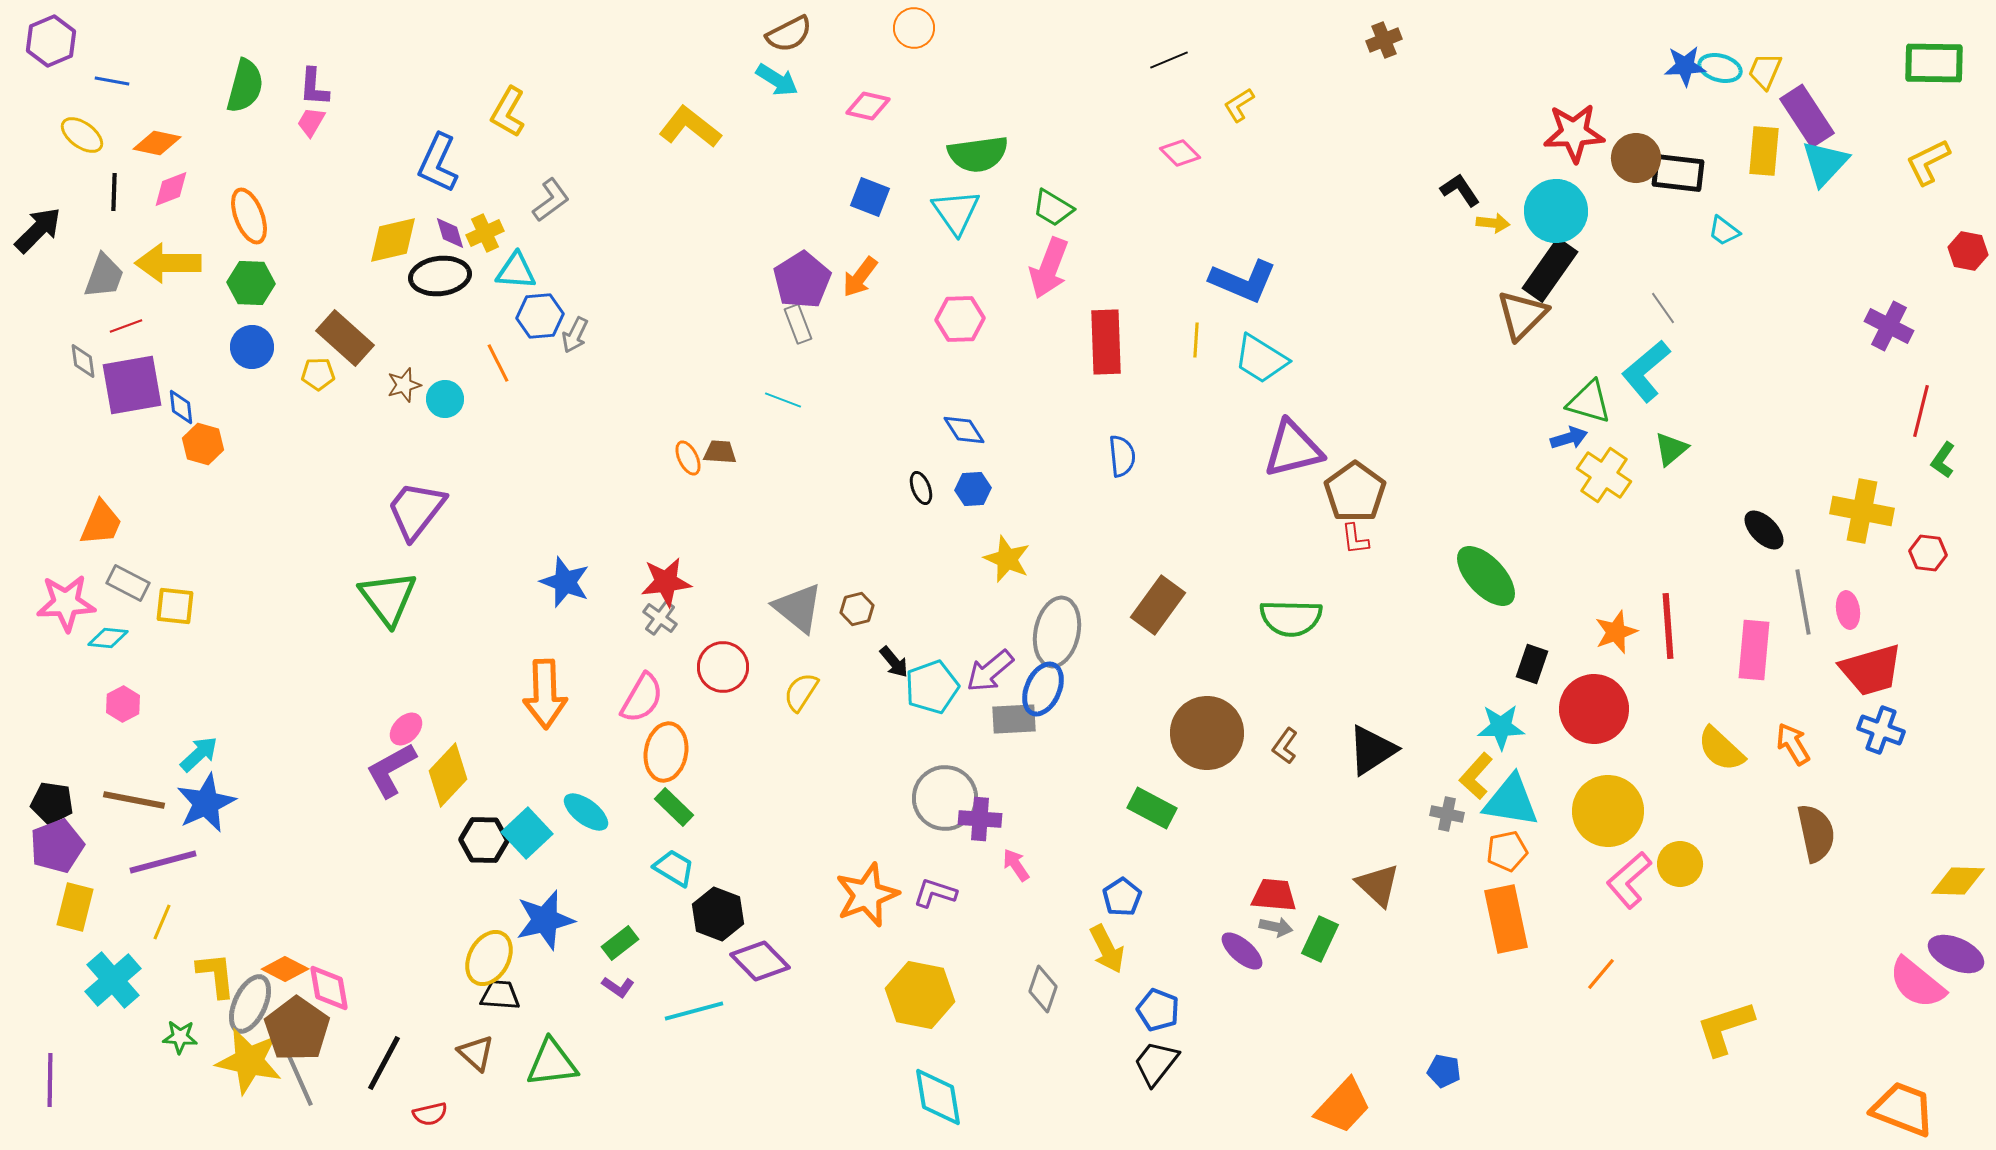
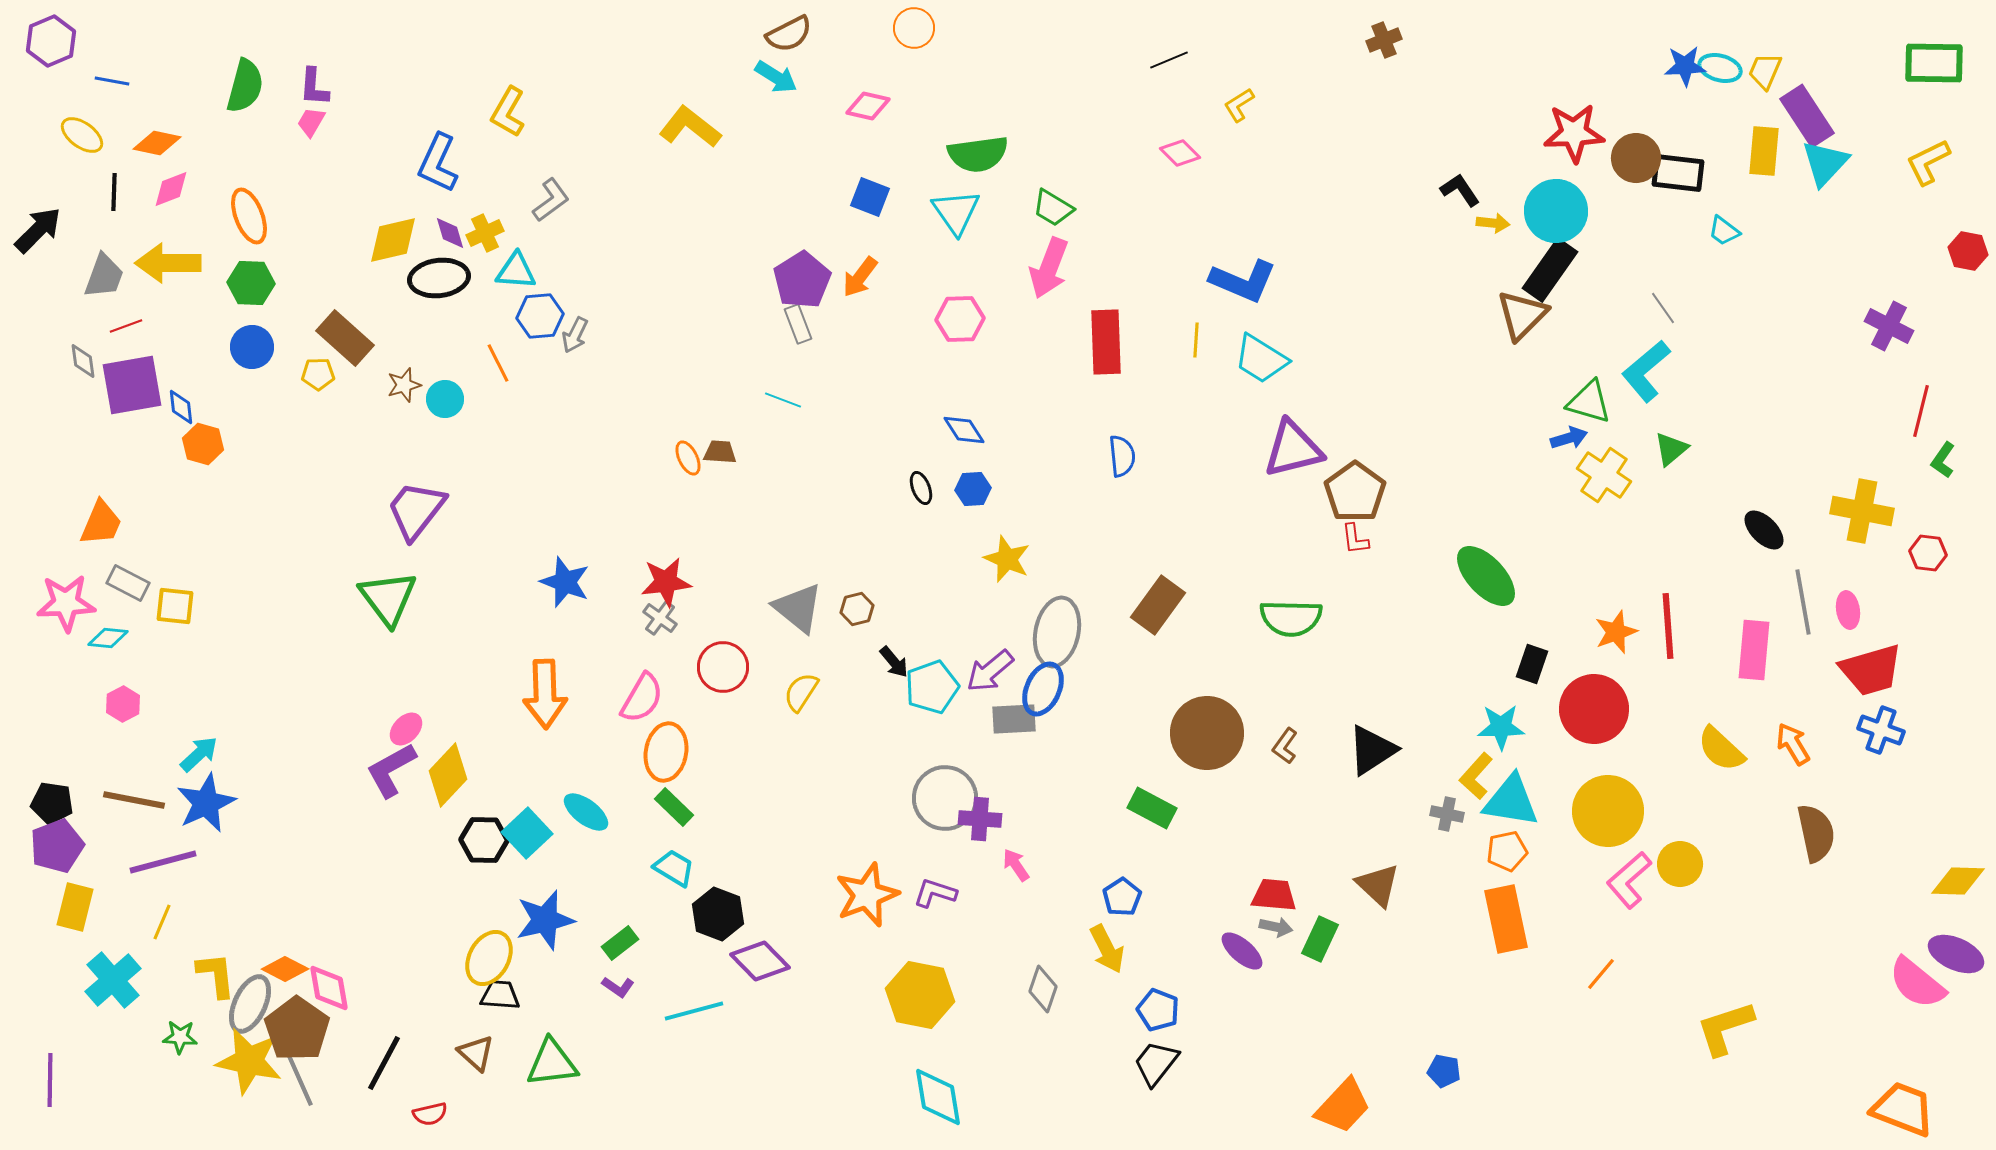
cyan arrow at (777, 80): moved 1 px left, 3 px up
black ellipse at (440, 276): moved 1 px left, 2 px down
